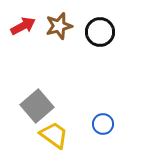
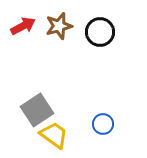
gray square: moved 4 px down; rotated 8 degrees clockwise
